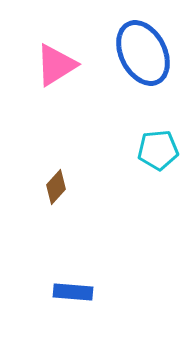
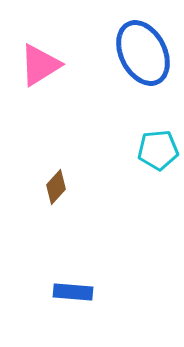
pink triangle: moved 16 px left
